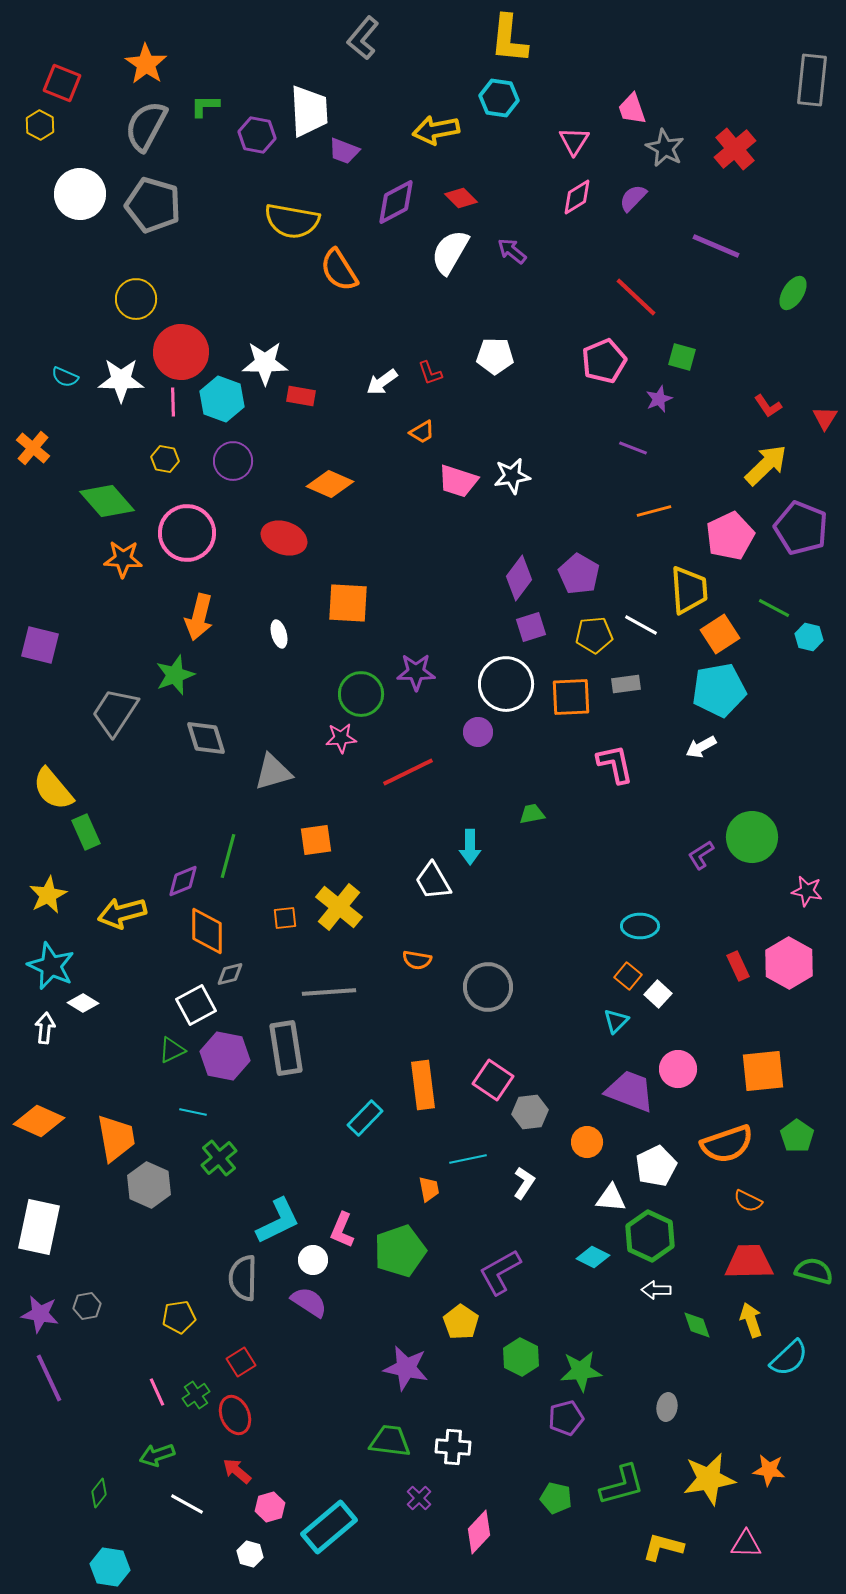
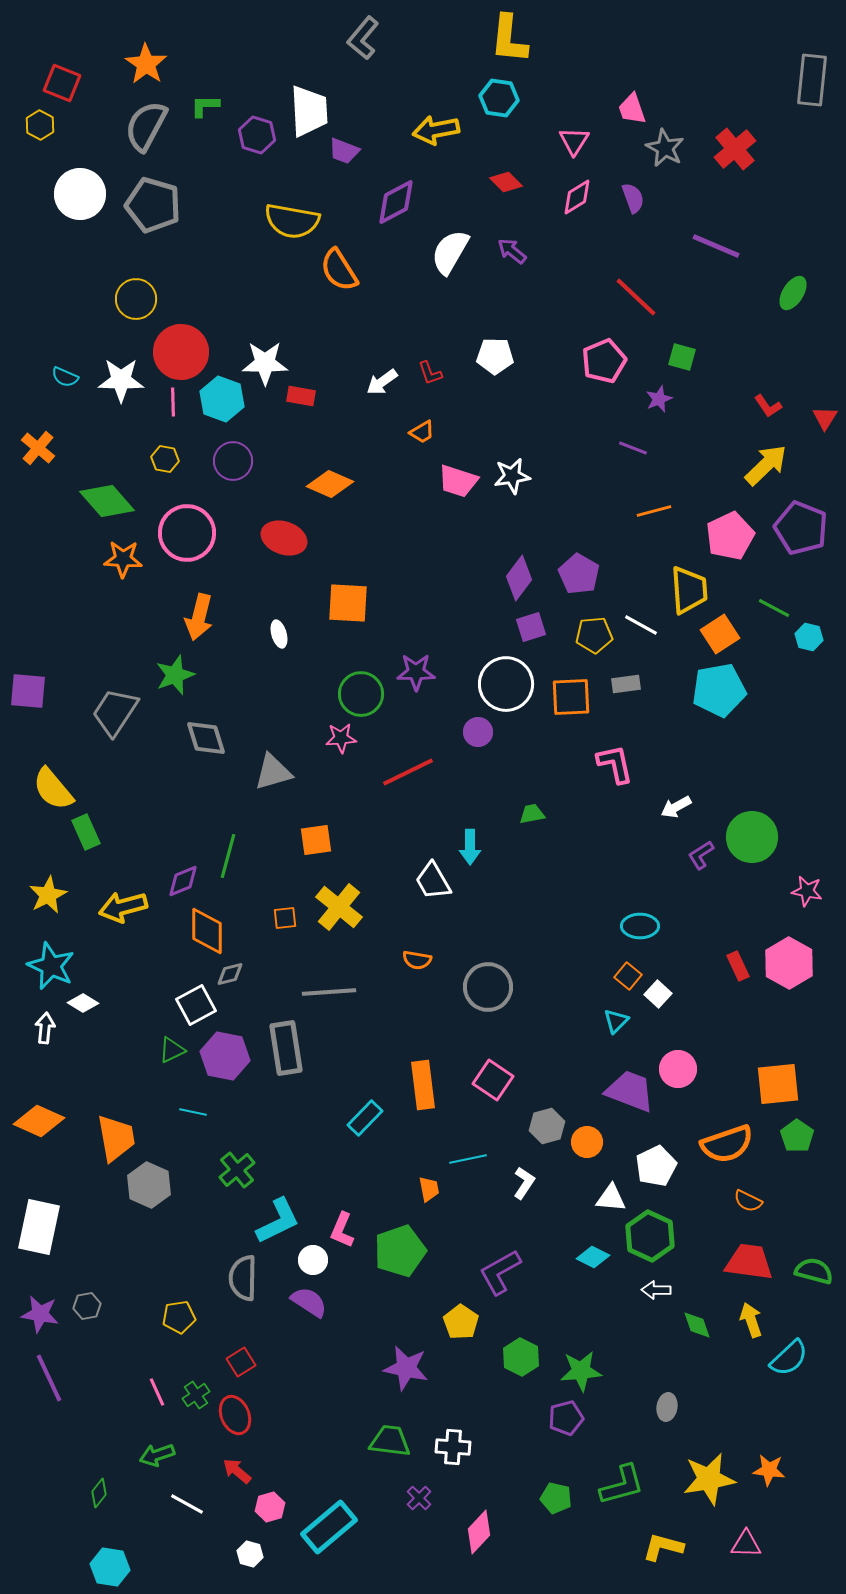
purple hexagon at (257, 135): rotated 6 degrees clockwise
red diamond at (461, 198): moved 45 px right, 16 px up
purple semicircle at (633, 198): rotated 116 degrees clockwise
orange cross at (33, 448): moved 5 px right
purple square at (40, 645): moved 12 px left, 46 px down; rotated 9 degrees counterclockwise
white arrow at (701, 747): moved 25 px left, 60 px down
yellow arrow at (122, 913): moved 1 px right, 6 px up
orange square at (763, 1071): moved 15 px right, 13 px down
gray hexagon at (530, 1112): moved 17 px right, 14 px down; rotated 8 degrees counterclockwise
green cross at (219, 1158): moved 18 px right, 12 px down
red trapezoid at (749, 1262): rotated 9 degrees clockwise
